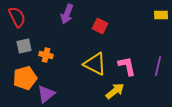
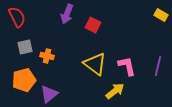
yellow rectangle: rotated 32 degrees clockwise
red square: moved 7 px left, 1 px up
gray square: moved 1 px right, 1 px down
orange cross: moved 1 px right, 1 px down
yellow triangle: rotated 10 degrees clockwise
orange pentagon: moved 1 px left, 2 px down
purple triangle: moved 3 px right
